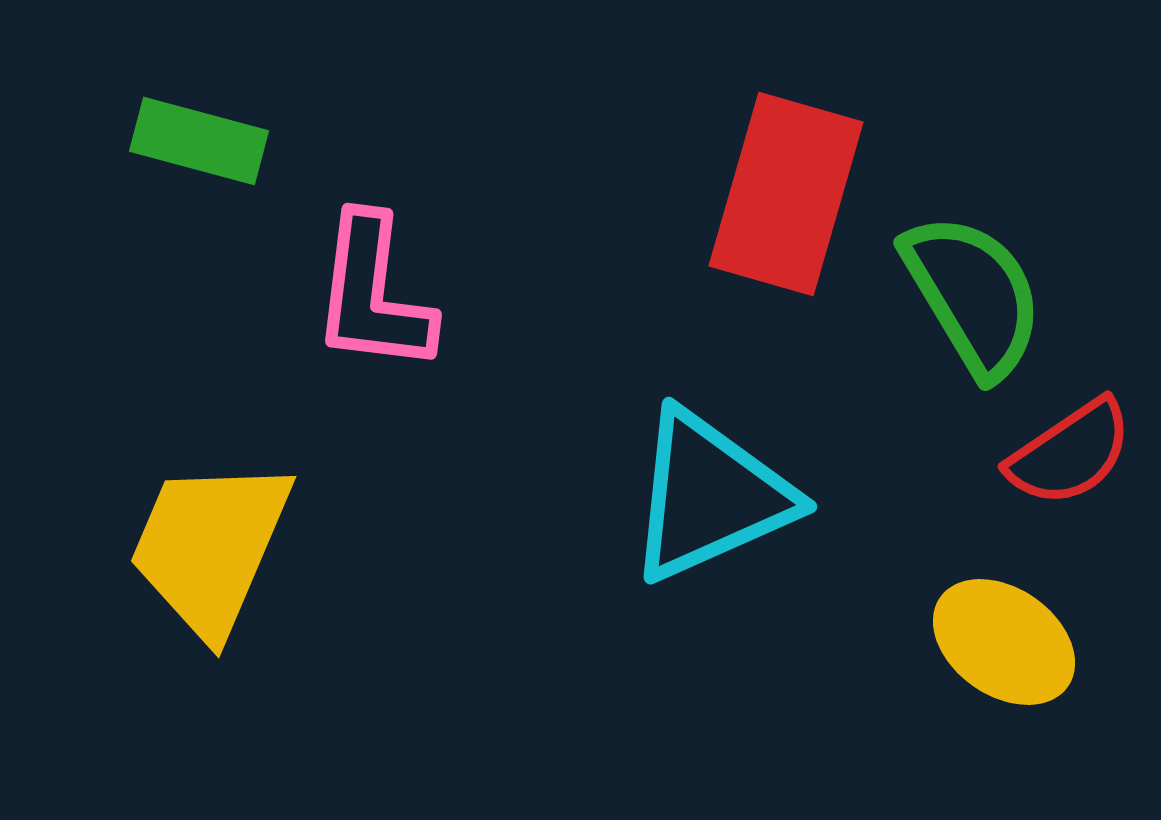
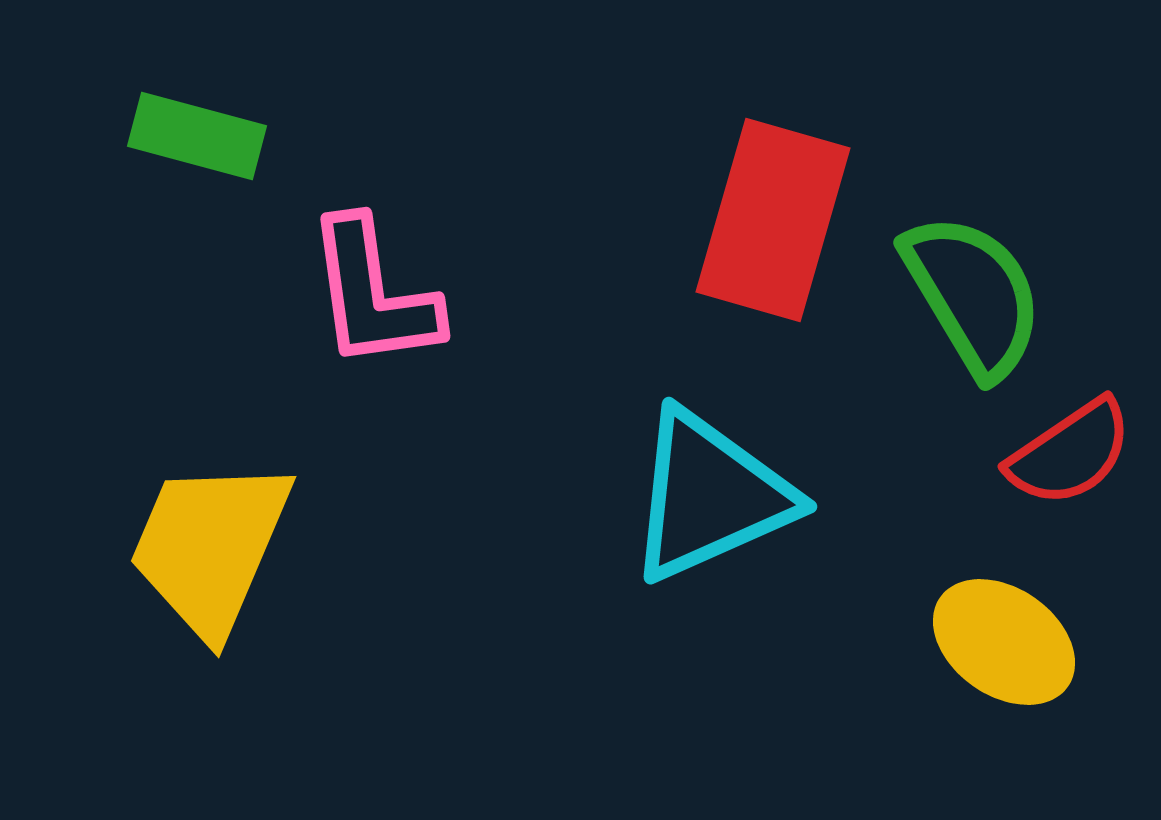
green rectangle: moved 2 px left, 5 px up
red rectangle: moved 13 px left, 26 px down
pink L-shape: rotated 15 degrees counterclockwise
